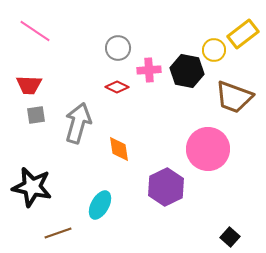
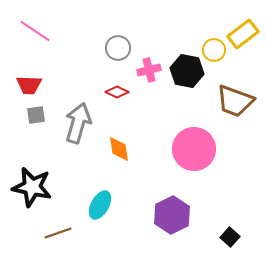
pink cross: rotated 10 degrees counterclockwise
red diamond: moved 5 px down
brown trapezoid: moved 1 px right, 4 px down
pink circle: moved 14 px left
purple hexagon: moved 6 px right, 28 px down
